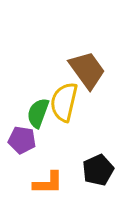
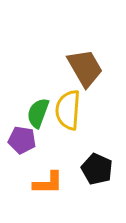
brown trapezoid: moved 2 px left, 2 px up; rotated 6 degrees clockwise
yellow semicircle: moved 4 px right, 8 px down; rotated 9 degrees counterclockwise
black pentagon: moved 1 px left, 1 px up; rotated 24 degrees counterclockwise
